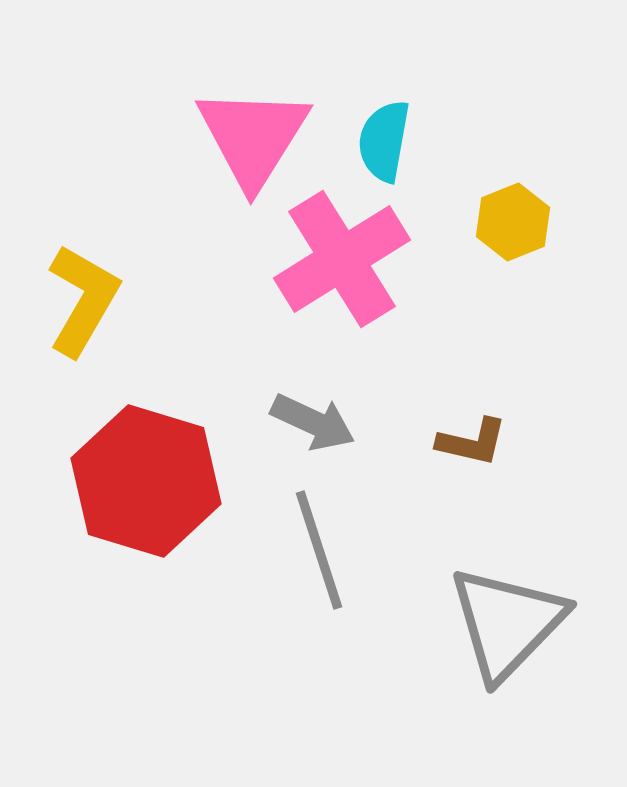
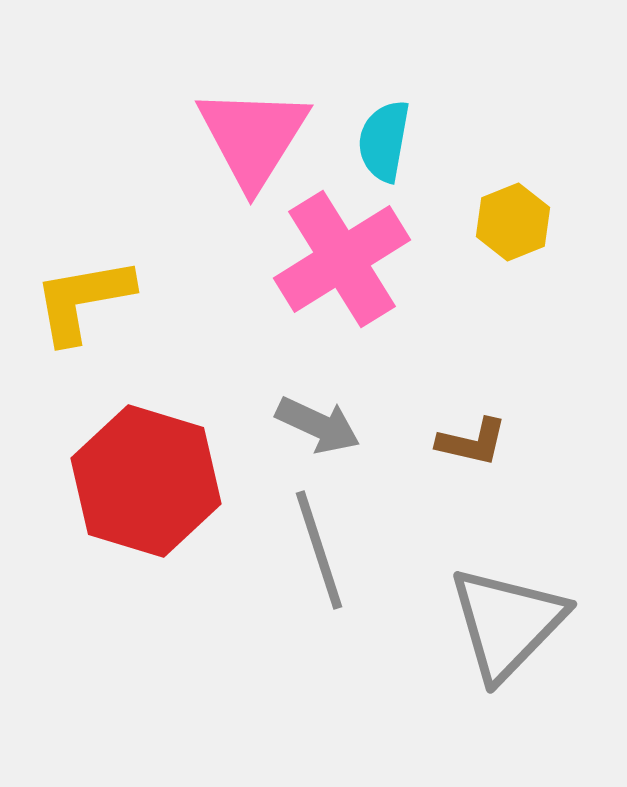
yellow L-shape: rotated 130 degrees counterclockwise
gray arrow: moved 5 px right, 3 px down
